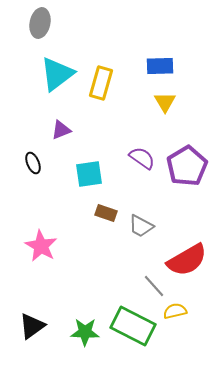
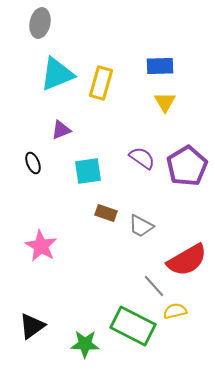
cyan triangle: rotated 15 degrees clockwise
cyan square: moved 1 px left, 3 px up
green star: moved 12 px down
